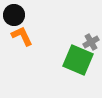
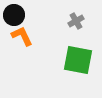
gray cross: moved 15 px left, 21 px up
green square: rotated 12 degrees counterclockwise
